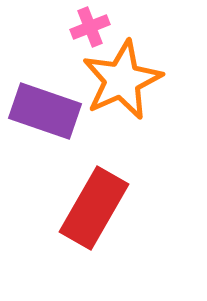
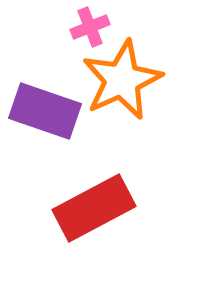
red rectangle: rotated 32 degrees clockwise
